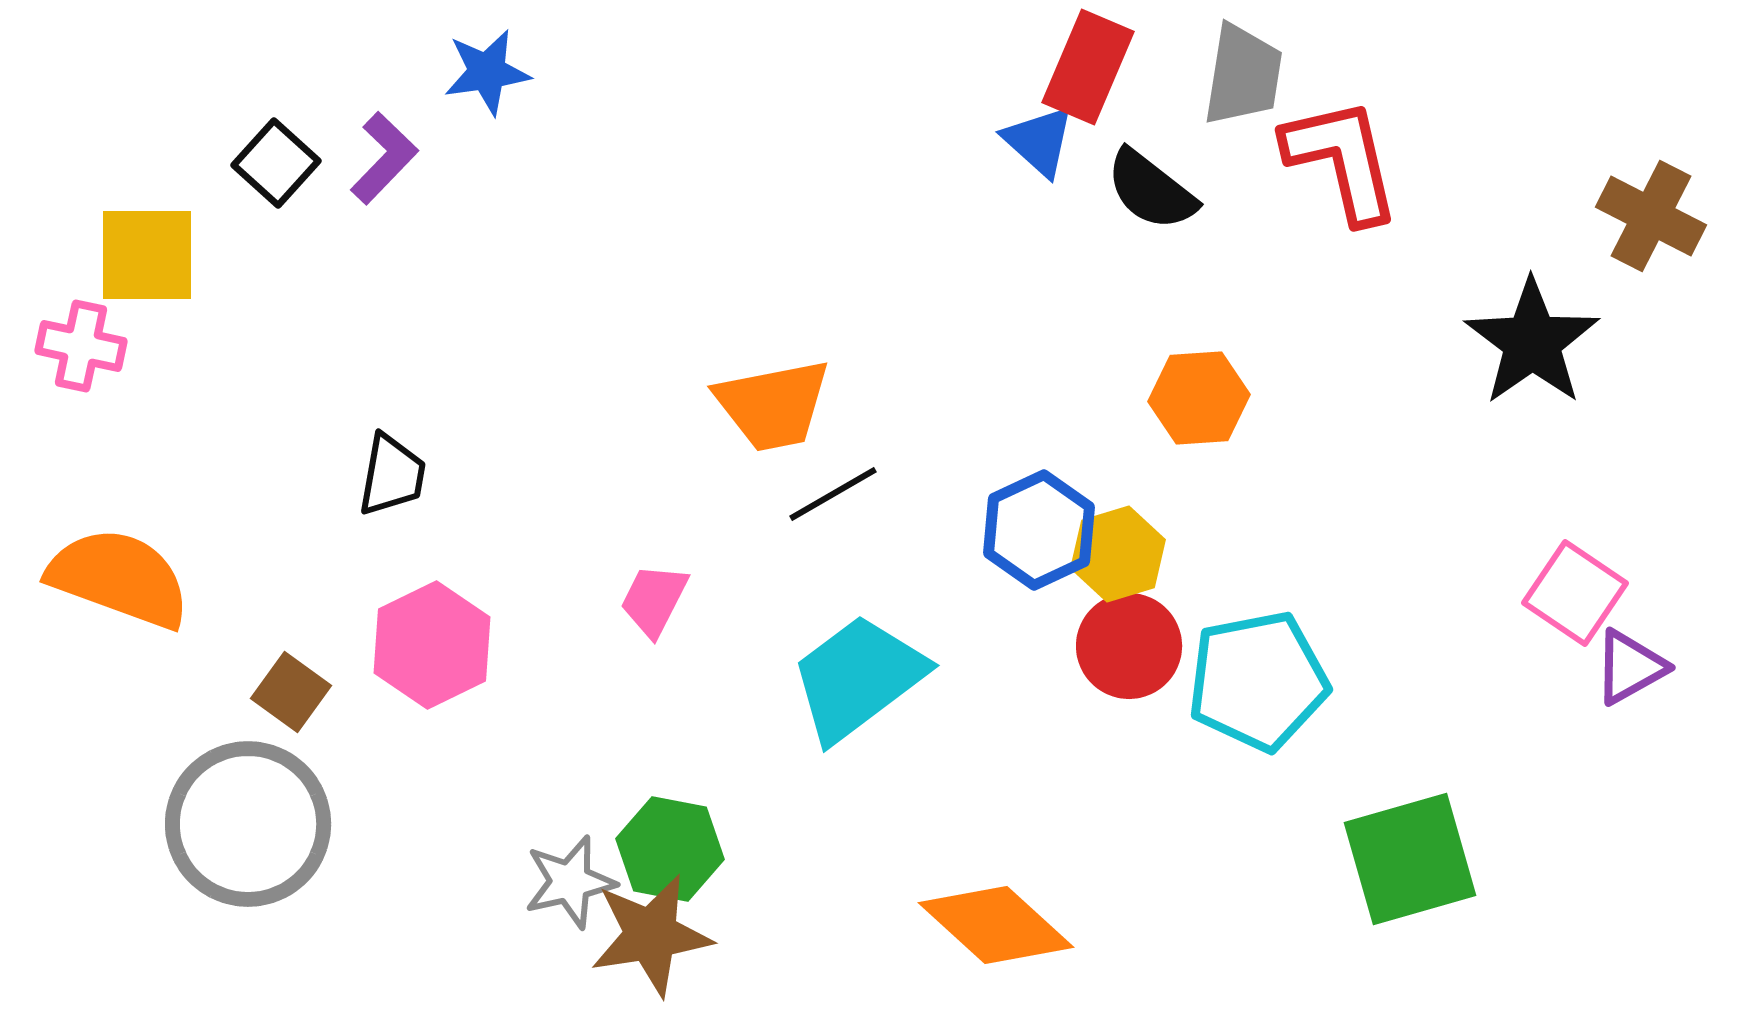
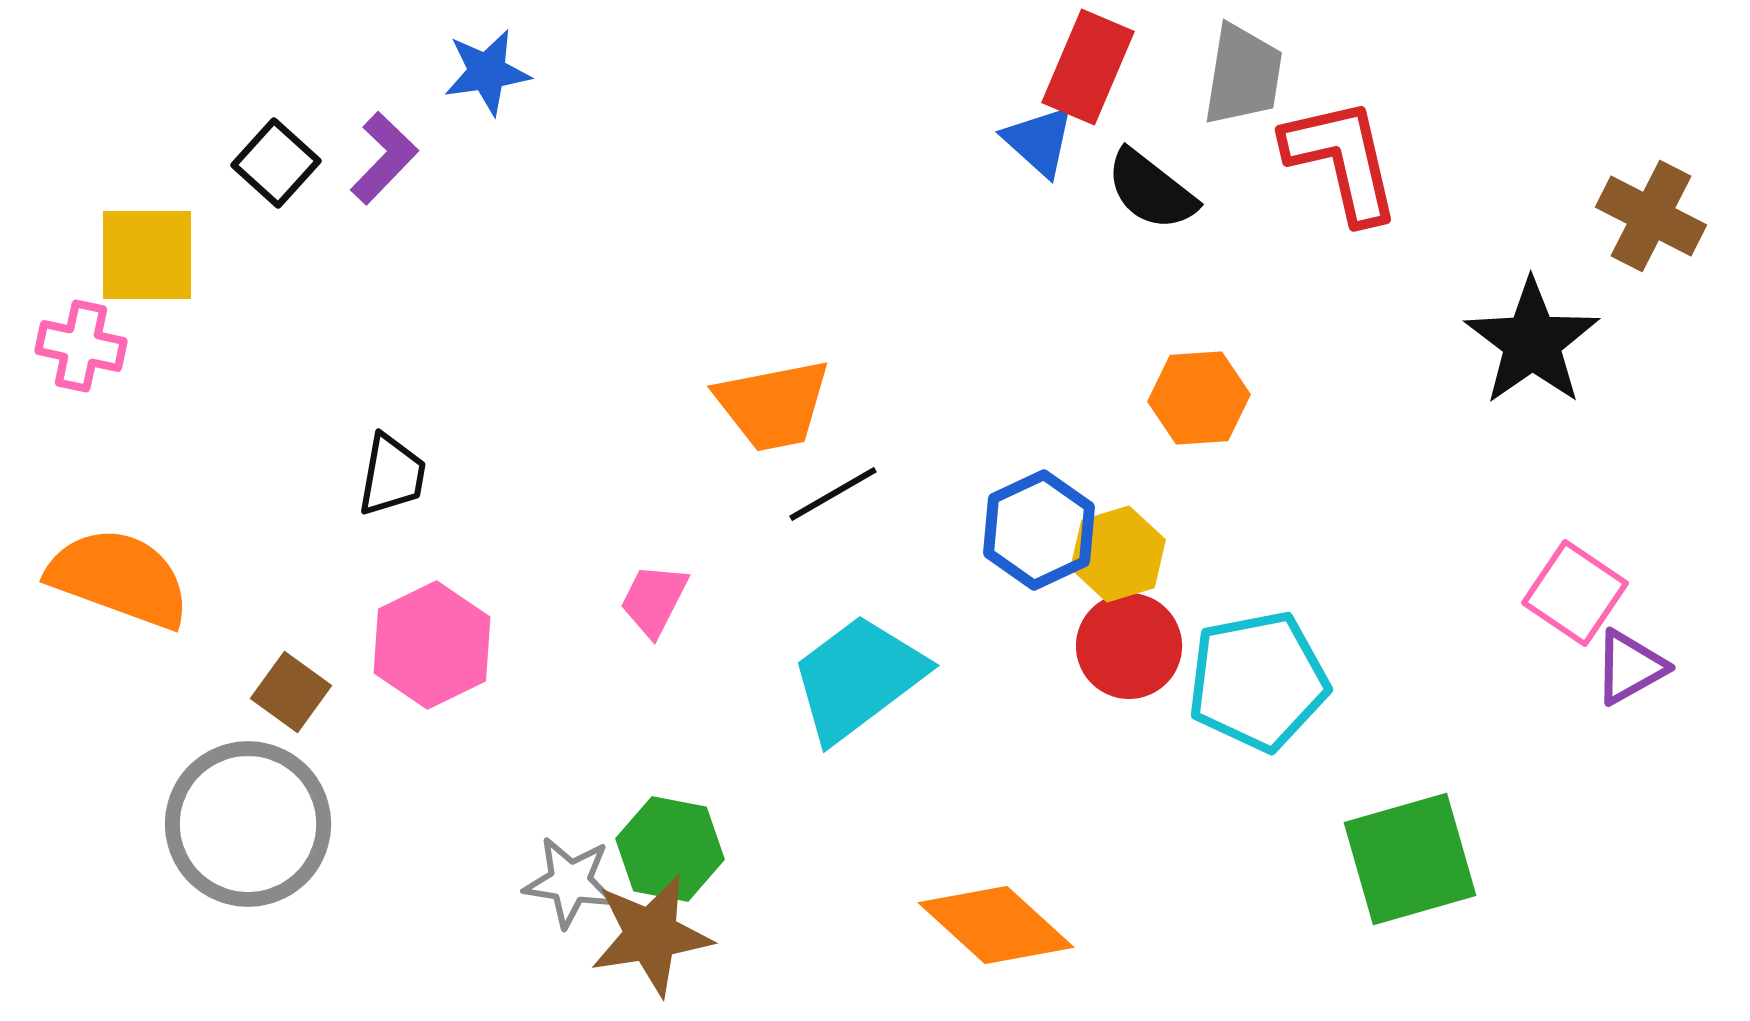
gray star: rotated 22 degrees clockwise
